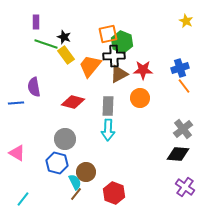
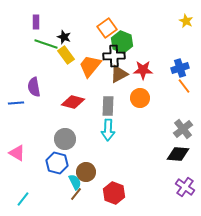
orange square: moved 1 px left, 6 px up; rotated 24 degrees counterclockwise
